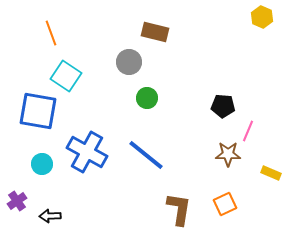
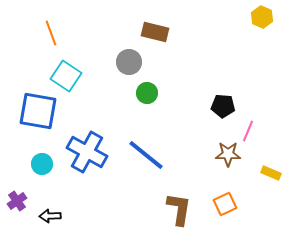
green circle: moved 5 px up
